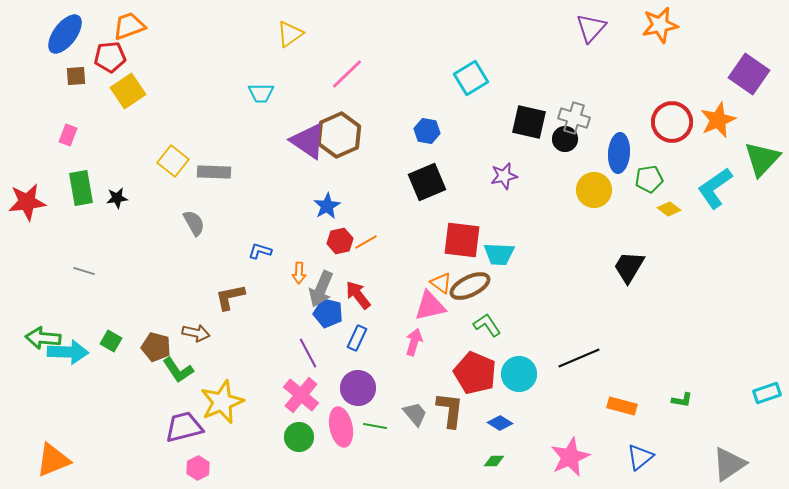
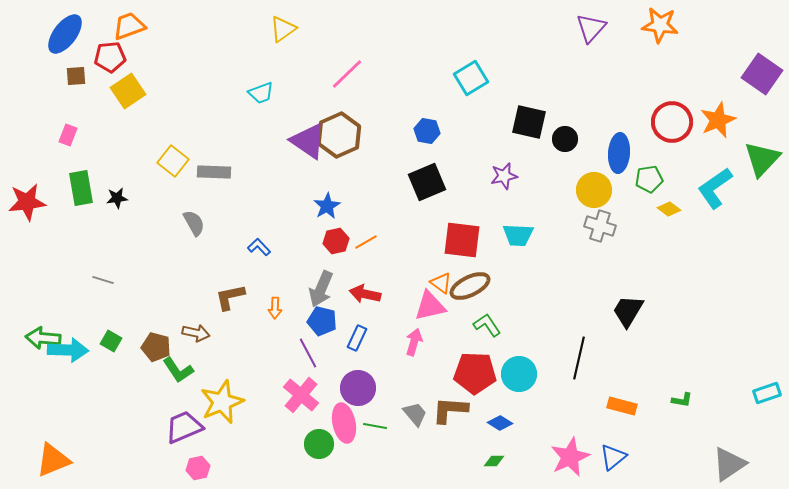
orange star at (660, 25): rotated 18 degrees clockwise
yellow triangle at (290, 34): moved 7 px left, 5 px up
purple square at (749, 74): moved 13 px right
cyan trapezoid at (261, 93): rotated 20 degrees counterclockwise
gray cross at (574, 118): moved 26 px right, 108 px down
red hexagon at (340, 241): moved 4 px left
blue L-shape at (260, 251): moved 1 px left, 4 px up; rotated 30 degrees clockwise
cyan trapezoid at (499, 254): moved 19 px right, 19 px up
black trapezoid at (629, 267): moved 1 px left, 44 px down
gray line at (84, 271): moved 19 px right, 9 px down
orange arrow at (299, 273): moved 24 px left, 35 px down
red arrow at (358, 295): moved 7 px right, 1 px up; rotated 40 degrees counterclockwise
blue pentagon at (328, 313): moved 6 px left, 8 px down
cyan arrow at (68, 352): moved 2 px up
black line at (579, 358): rotated 54 degrees counterclockwise
red pentagon at (475, 373): rotated 21 degrees counterclockwise
brown L-shape at (450, 410): rotated 93 degrees counterclockwise
purple trapezoid at (184, 427): rotated 9 degrees counterclockwise
pink ellipse at (341, 427): moved 3 px right, 4 px up
green circle at (299, 437): moved 20 px right, 7 px down
blue triangle at (640, 457): moved 27 px left
pink hexagon at (198, 468): rotated 15 degrees clockwise
